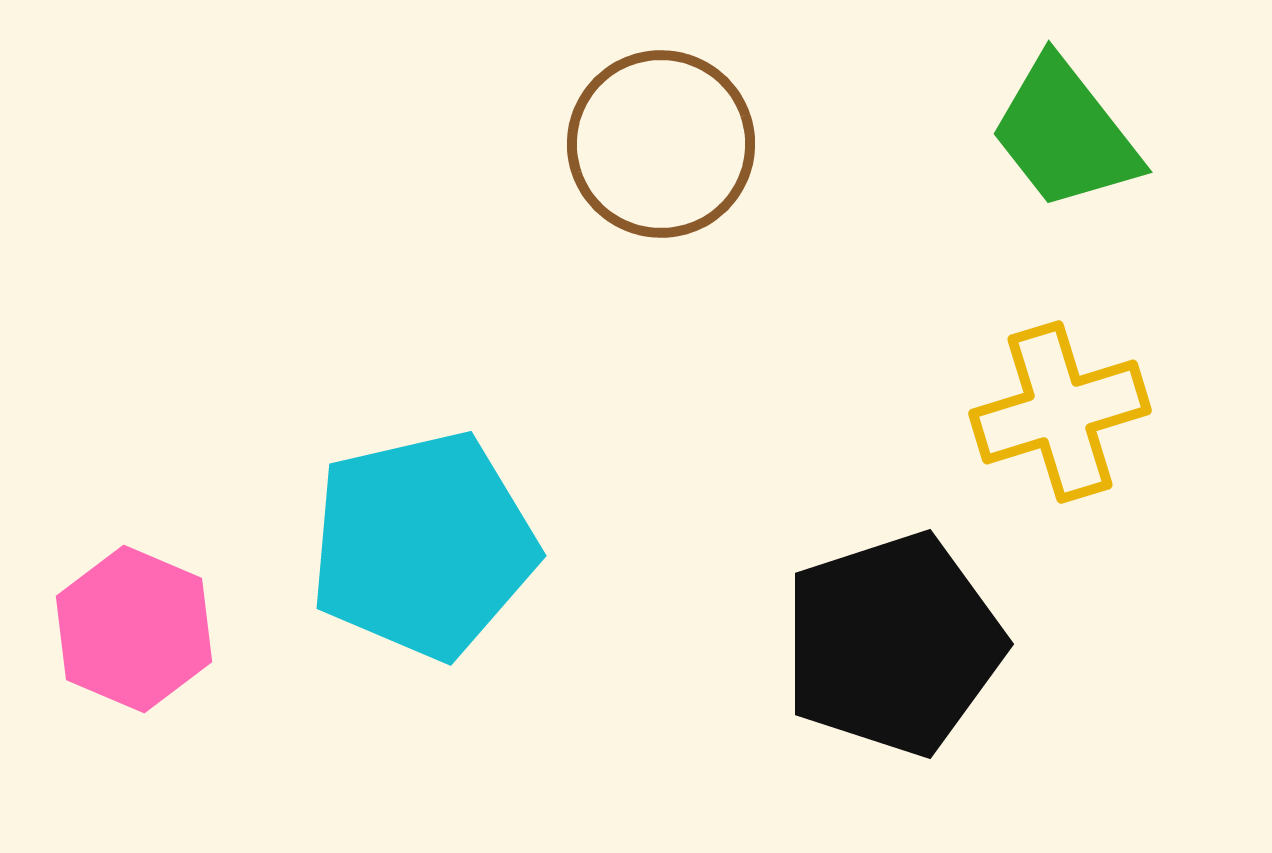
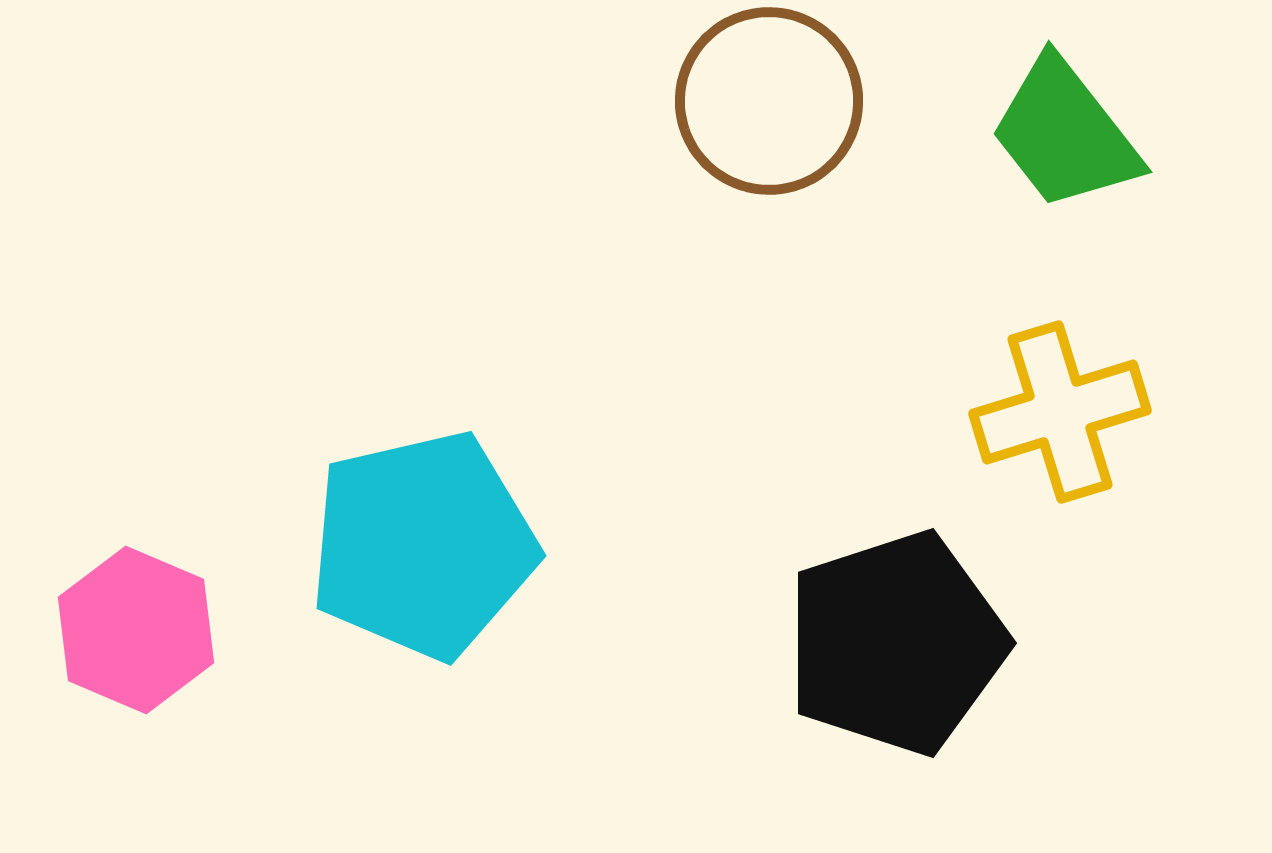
brown circle: moved 108 px right, 43 px up
pink hexagon: moved 2 px right, 1 px down
black pentagon: moved 3 px right, 1 px up
